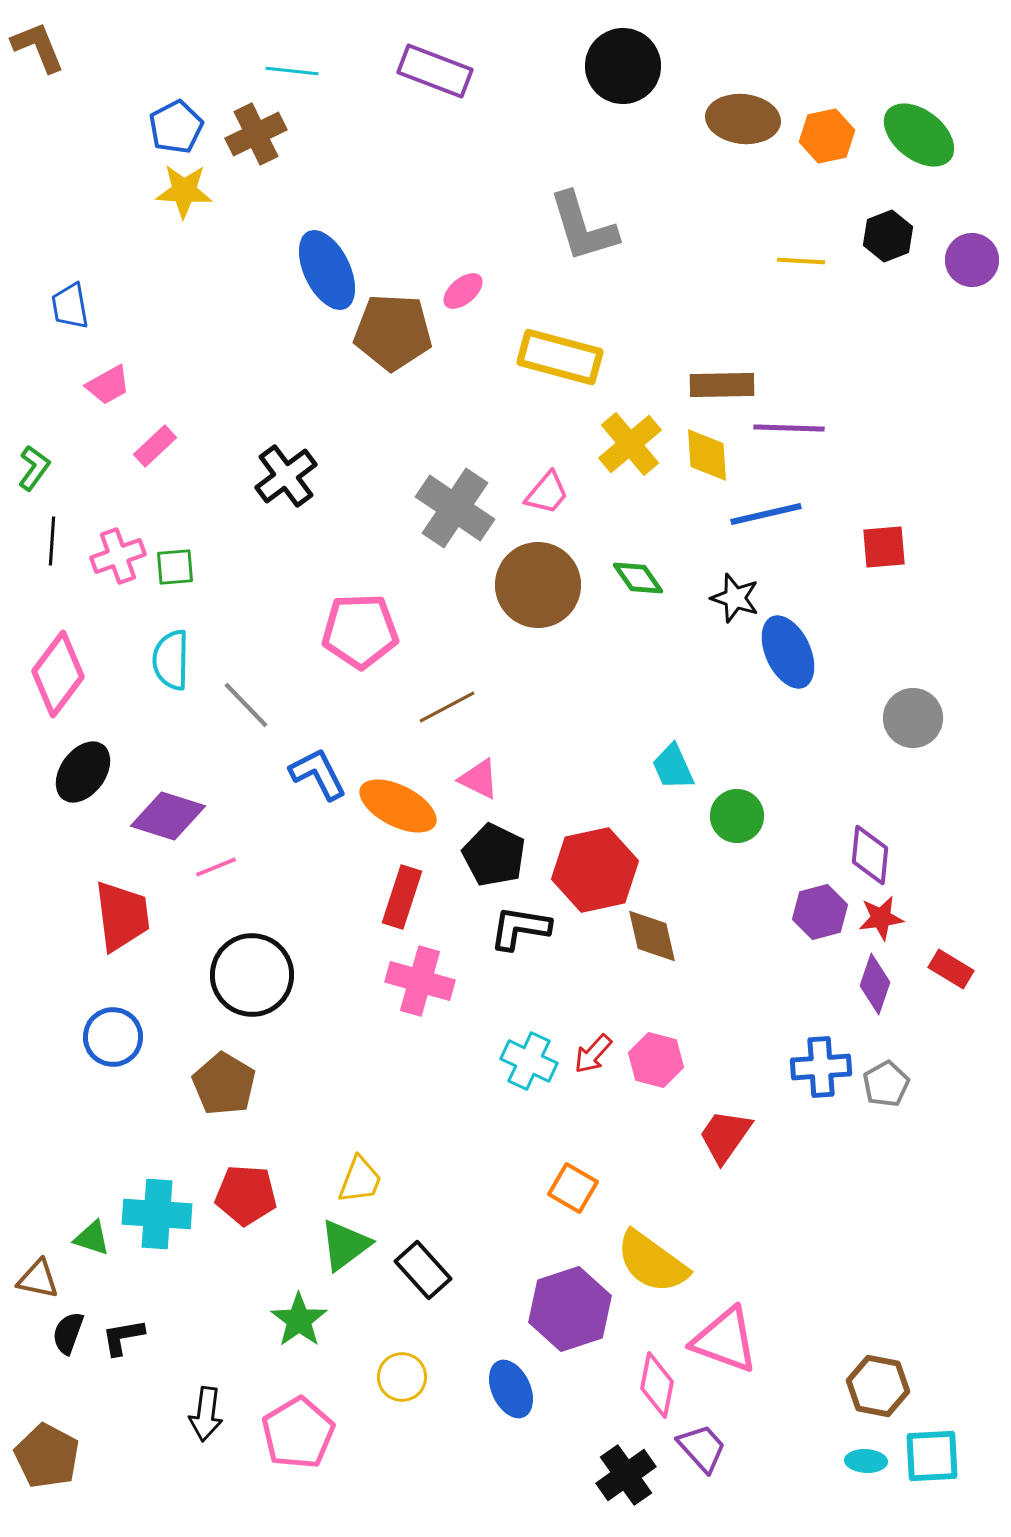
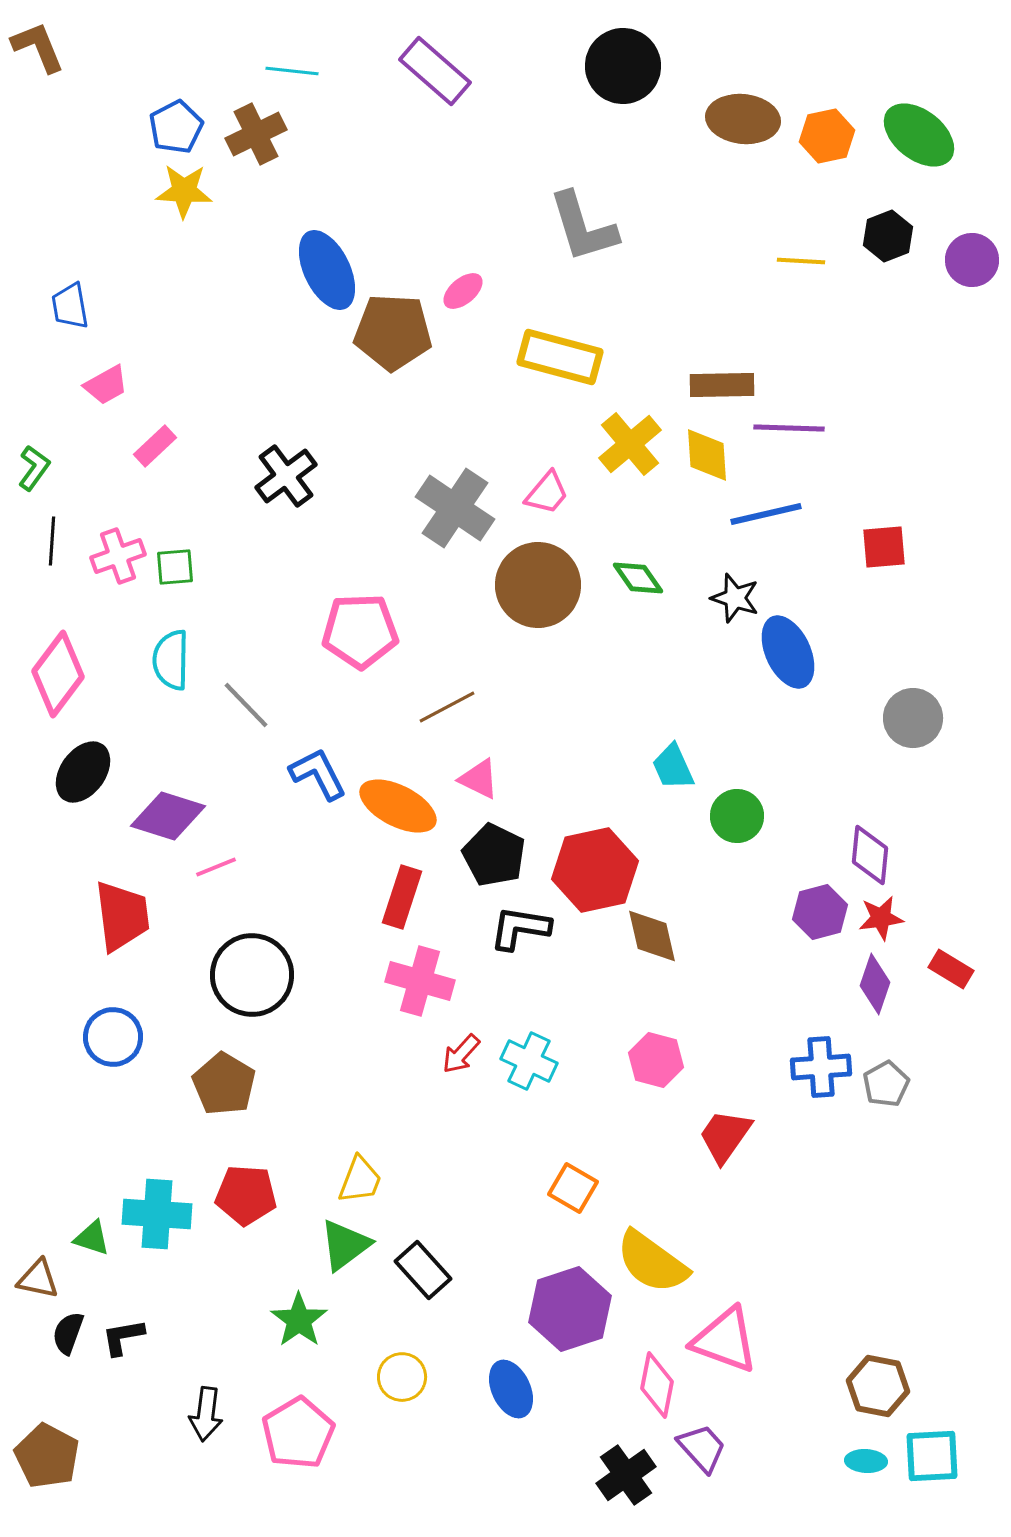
purple rectangle at (435, 71): rotated 20 degrees clockwise
pink trapezoid at (108, 385): moved 2 px left
red arrow at (593, 1054): moved 132 px left
